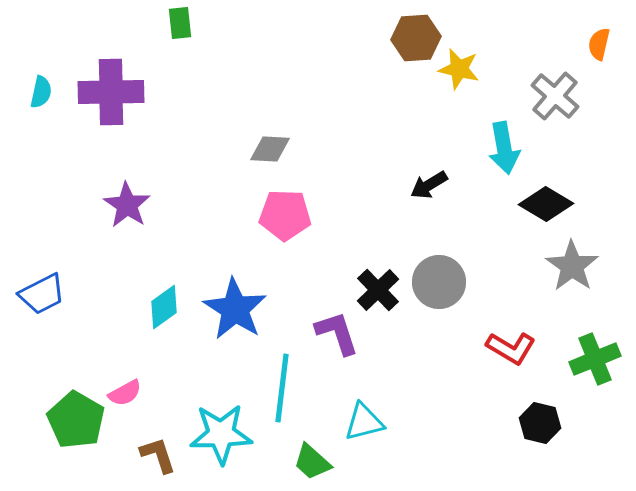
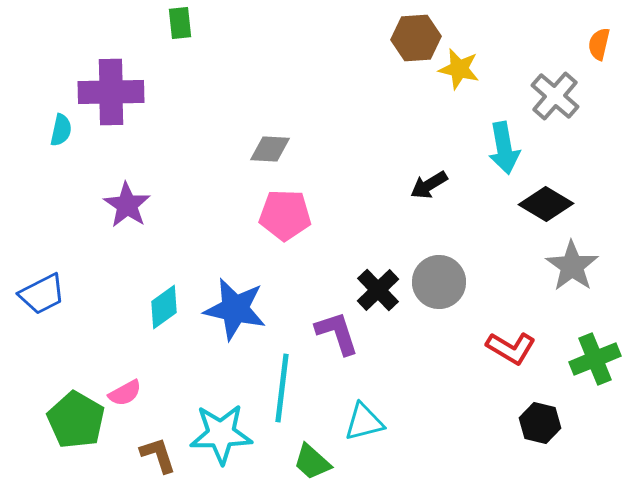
cyan semicircle: moved 20 px right, 38 px down
blue star: rotated 20 degrees counterclockwise
